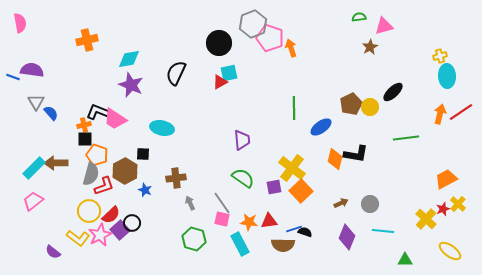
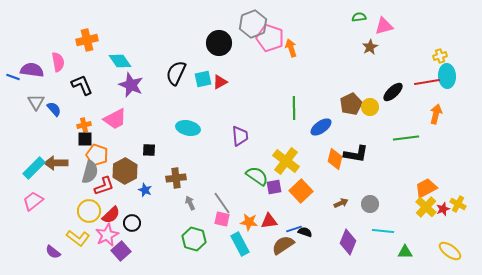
pink semicircle at (20, 23): moved 38 px right, 39 px down
cyan diamond at (129, 59): moved 9 px left, 2 px down; rotated 65 degrees clockwise
cyan square at (229, 73): moved 26 px left, 6 px down
black L-shape at (98, 112): moved 16 px left, 27 px up; rotated 45 degrees clockwise
red line at (461, 112): moved 34 px left, 30 px up; rotated 25 degrees clockwise
blue semicircle at (51, 113): moved 3 px right, 4 px up
orange arrow at (440, 114): moved 4 px left
pink trapezoid at (115, 119): rotated 60 degrees counterclockwise
cyan ellipse at (162, 128): moved 26 px right
purple trapezoid at (242, 140): moved 2 px left, 4 px up
black square at (143, 154): moved 6 px right, 4 px up
yellow cross at (292, 168): moved 6 px left, 7 px up
gray semicircle at (91, 174): moved 1 px left, 2 px up
green semicircle at (243, 178): moved 14 px right, 2 px up
orange trapezoid at (446, 179): moved 20 px left, 9 px down
yellow cross at (458, 204): rotated 14 degrees counterclockwise
yellow cross at (426, 219): moved 12 px up
purple square at (120, 230): moved 1 px right, 21 px down
pink star at (100, 235): moved 7 px right
purple diamond at (347, 237): moved 1 px right, 5 px down
brown semicircle at (283, 245): rotated 145 degrees clockwise
green triangle at (405, 260): moved 8 px up
